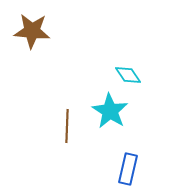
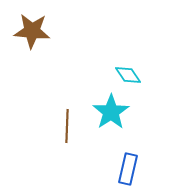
cyan star: moved 1 px right, 1 px down; rotated 6 degrees clockwise
